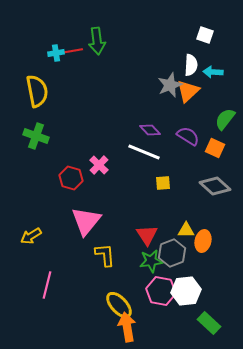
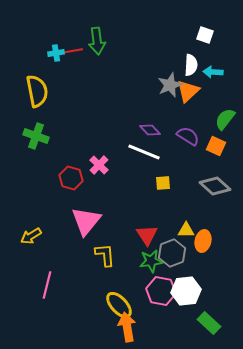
orange square: moved 1 px right, 2 px up
